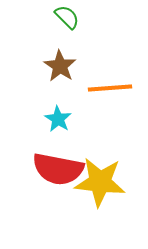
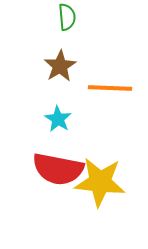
green semicircle: rotated 40 degrees clockwise
brown star: rotated 8 degrees clockwise
orange line: rotated 6 degrees clockwise
